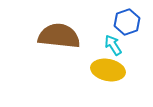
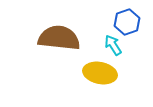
brown semicircle: moved 2 px down
yellow ellipse: moved 8 px left, 3 px down
